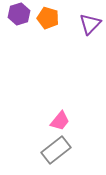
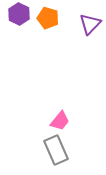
purple hexagon: rotated 15 degrees counterclockwise
gray rectangle: rotated 76 degrees counterclockwise
